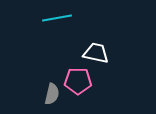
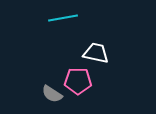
cyan line: moved 6 px right
gray semicircle: rotated 110 degrees clockwise
